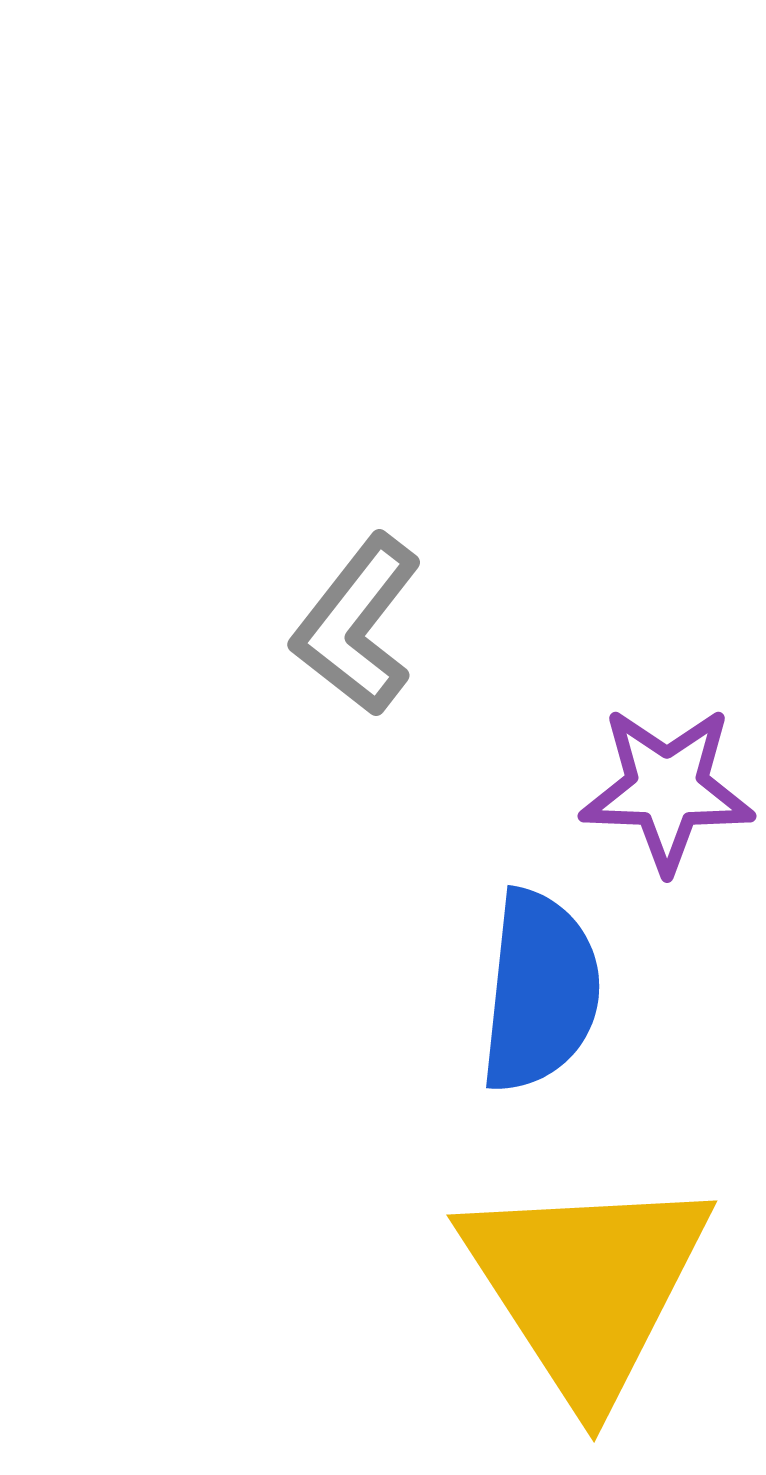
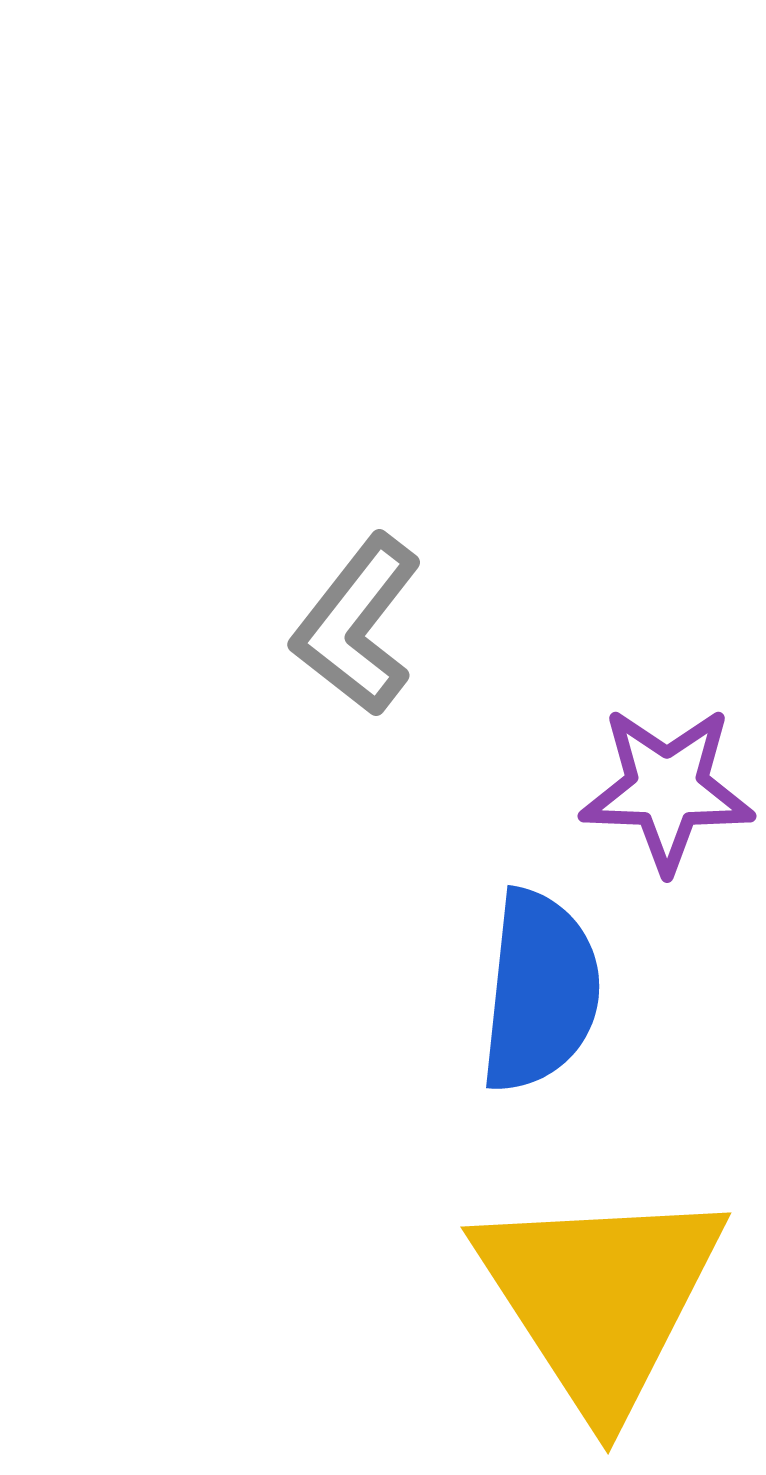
yellow triangle: moved 14 px right, 12 px down
